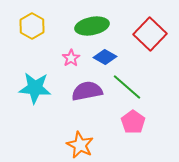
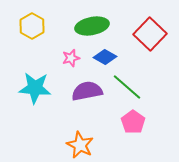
pink star: rotated 18 degrees clockwise
